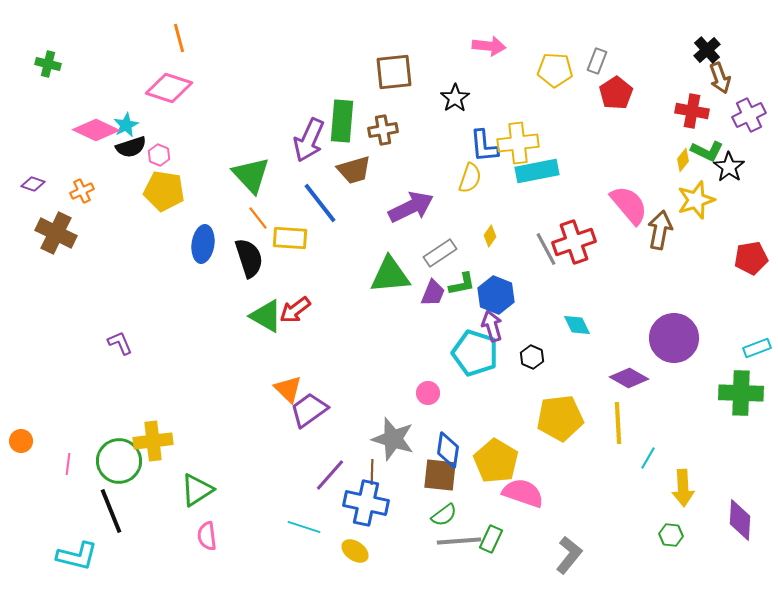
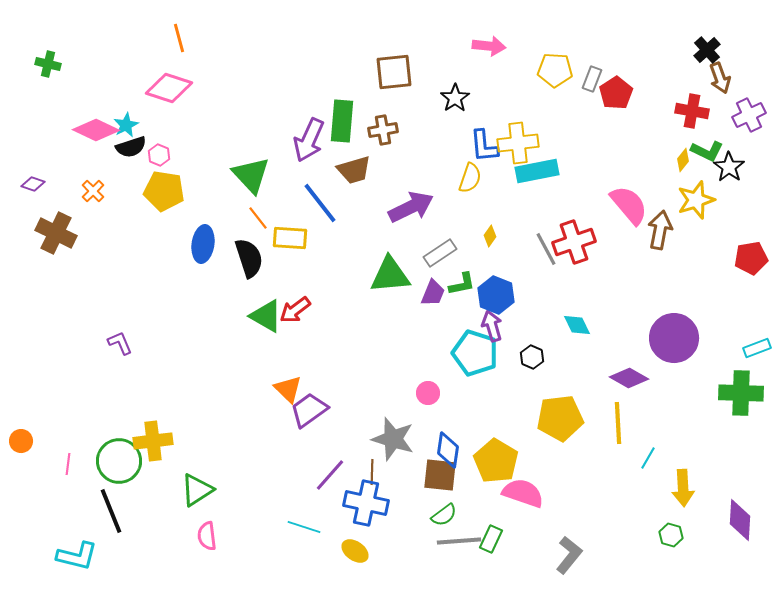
gray rectangle at (597, 61): moved 5 px left, 18 px down
orange cross at (82, 191): moved 11 px right; rotated 20 degrees counterclockwise
green hexagon at (671, 535): rotated 10 degrees clockwise
